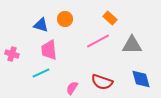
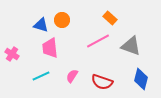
orange circle: moved 3 px left, 1 px down
gray triangle: moved 1 px left, 1 px down; rotated 20 degrees clockwise
pink trapezoid: moved 1 px right, 2 px up
pink cross: rotated 16 degrees clockwise
cyan line: moved 3 px down
blue diamond: rotated 30 degrees clockwise
pink semicircle: moved 12 px up
